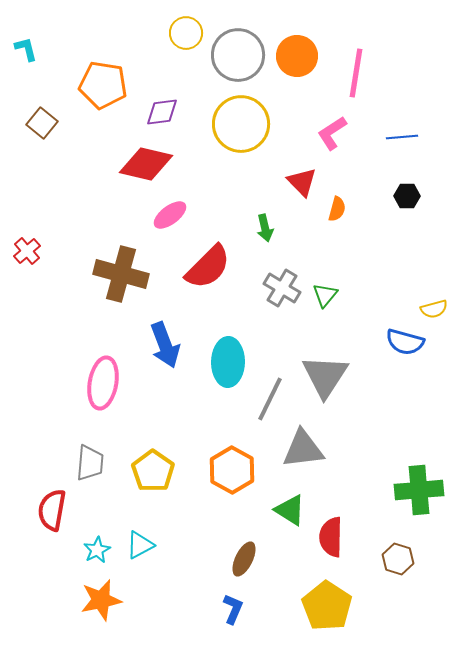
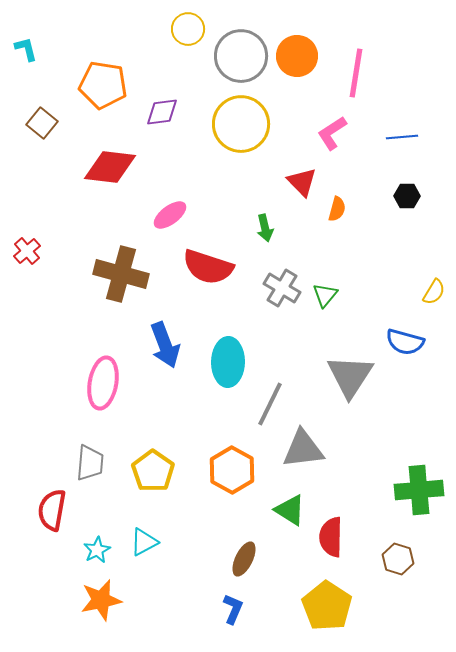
yellow circle at (186, 33): moved 2 px right, 4 px up
gray circle at (238, 55): moved 3 px right, 1 px down
red diamond at (146, 164): moved 36 px left, 3 px down; rotated 6 degrees counterclockwise
red semicircle at (208, 267): rotated 63 degrees clockwise
yellow semicircle at (434, 309): moved 17 px up; rotated 44 degrees counterclockwise
gray triangle at (325, 376): moved 25 px right
gray line at (270, 399): moved 5 px down
cyan triangle at (140, 545): moved 4 px right, 3 px up
